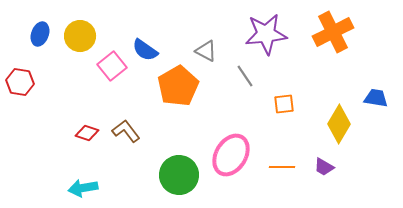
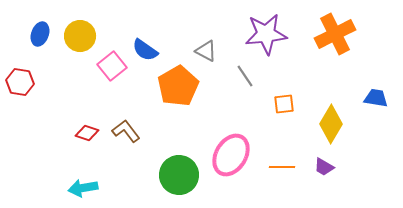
orange cross: moved 2 px right, 2 px down
yellow diamond: moved 8 px left
